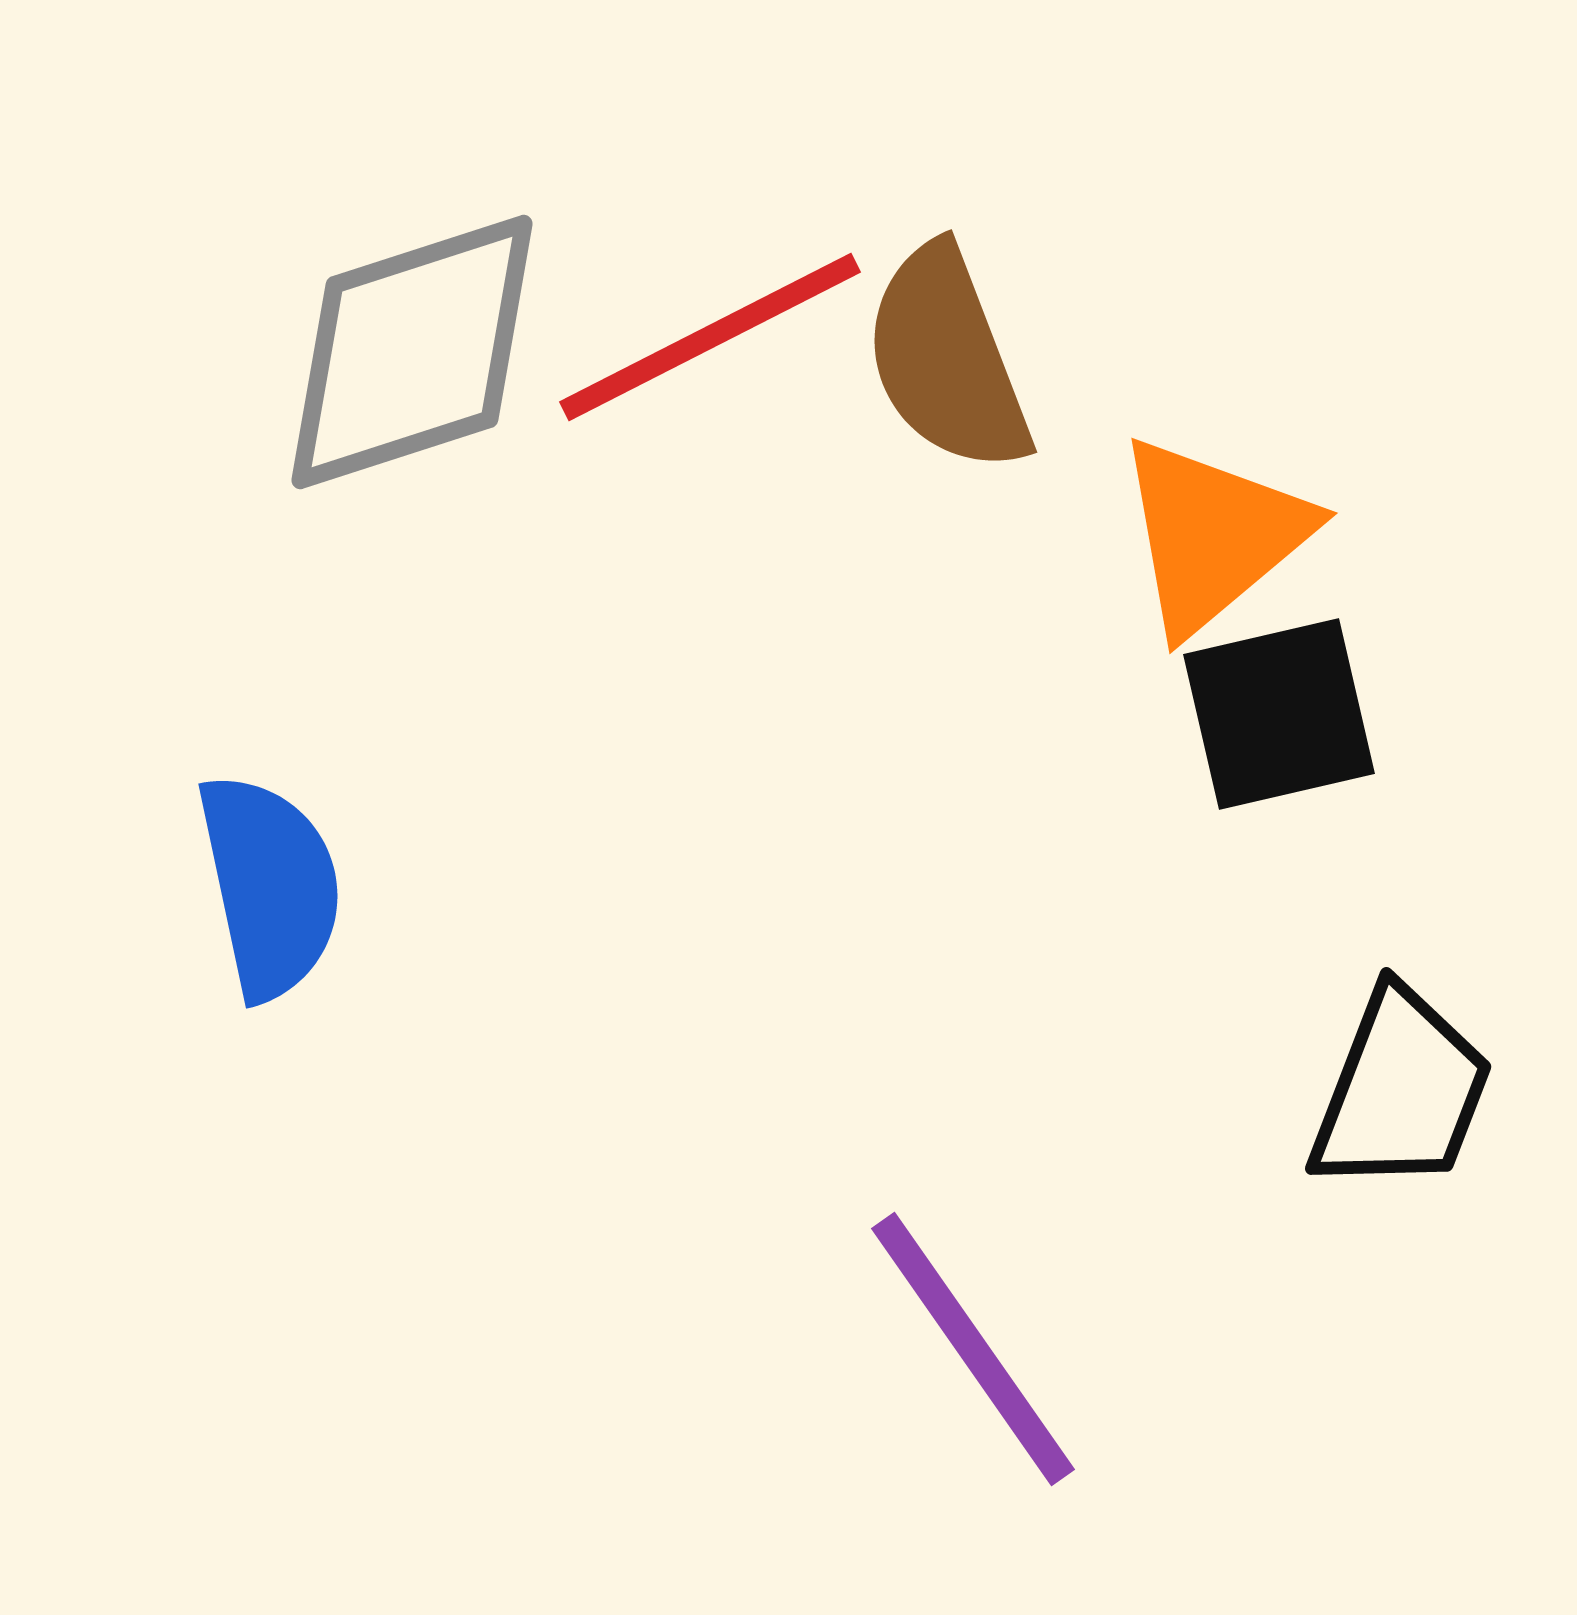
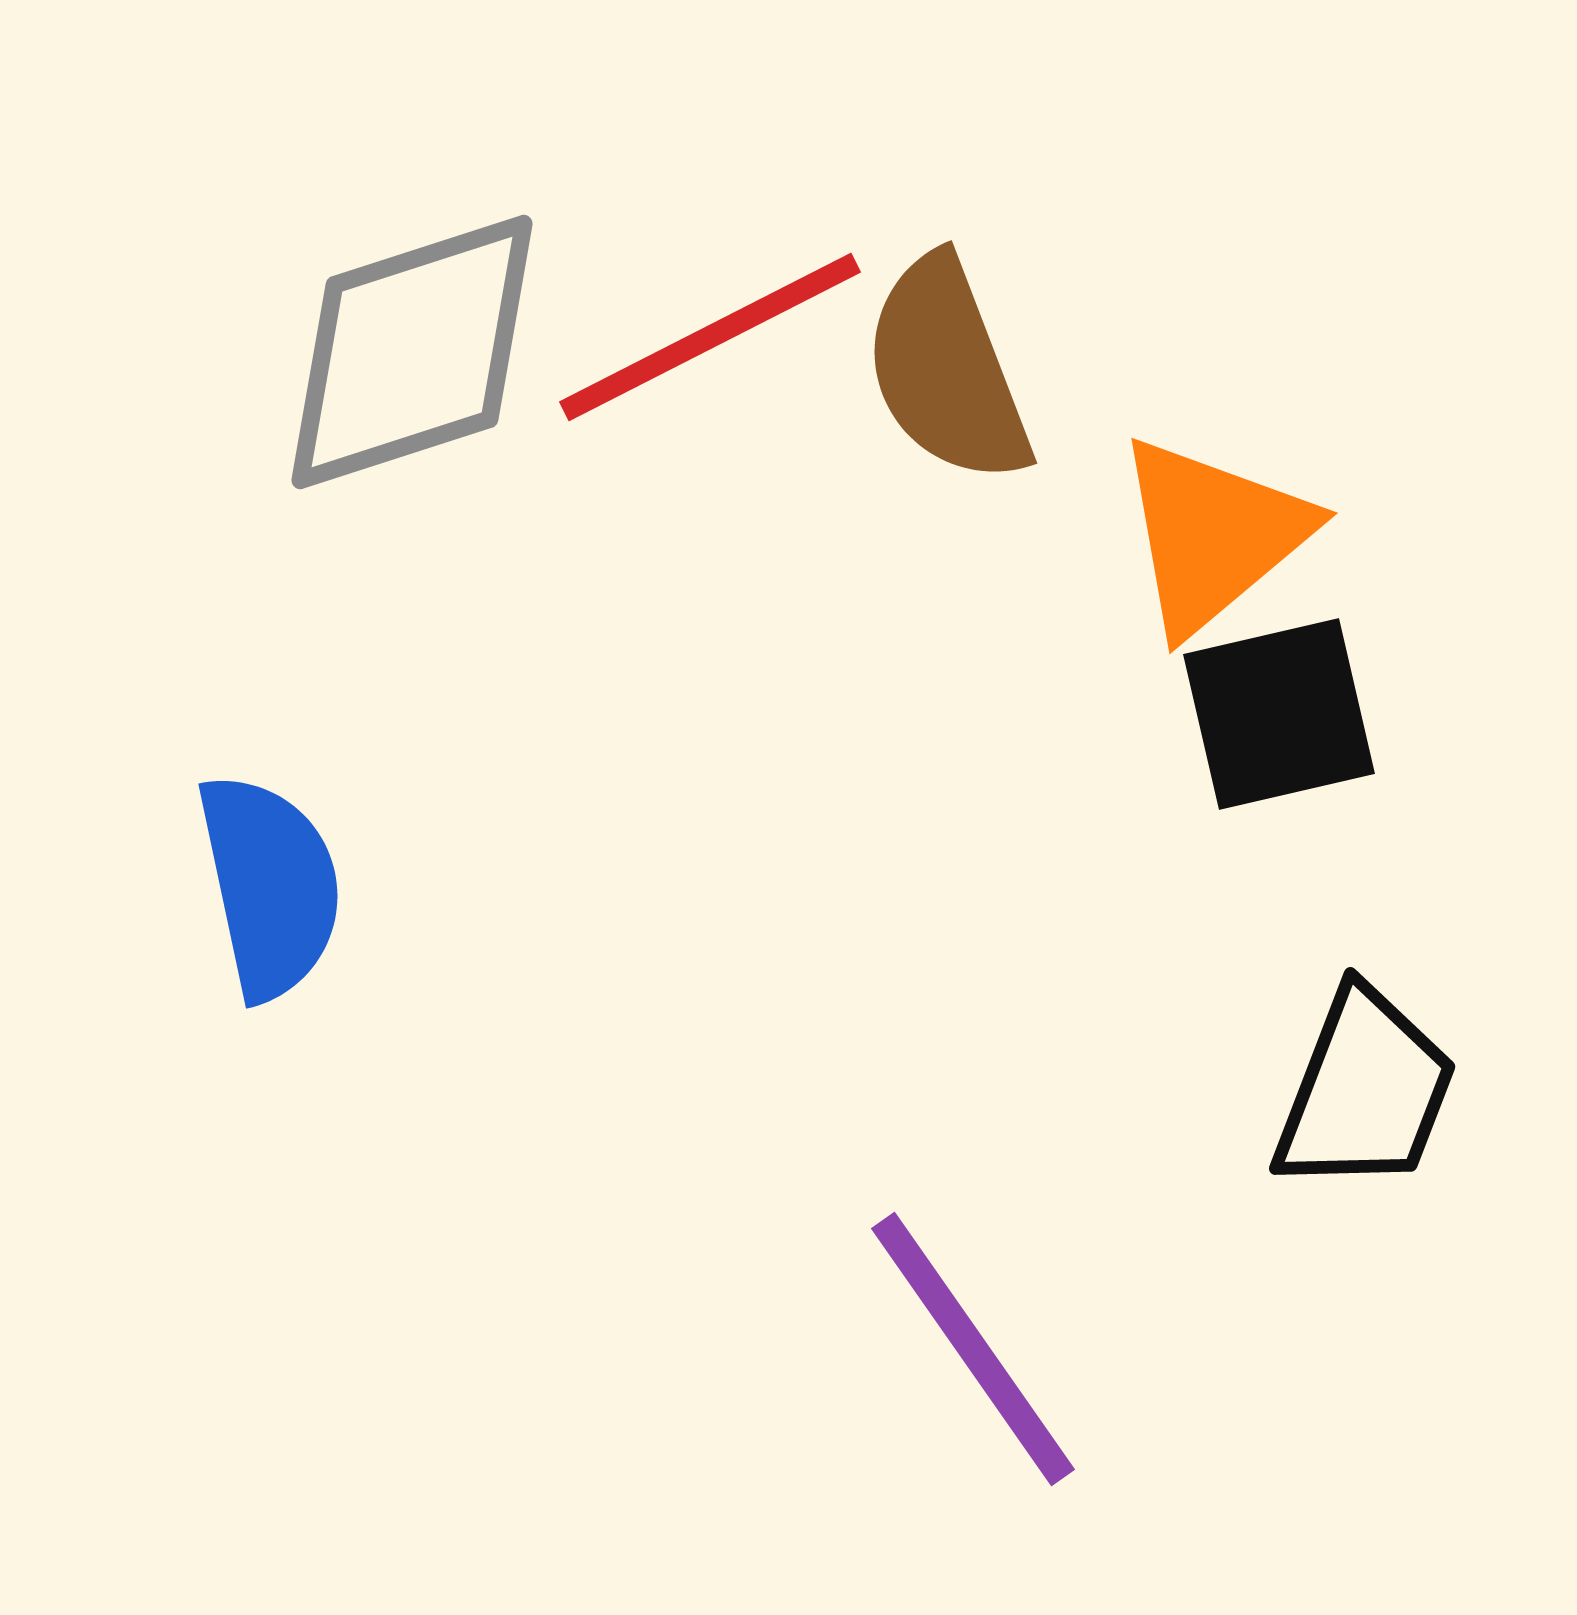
brown semicircle: moved 11 px down
black trapezoid: moved 36 px left
